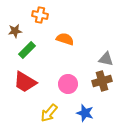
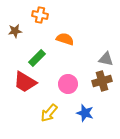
green rectangle: moved 10 px right, 8 px down
